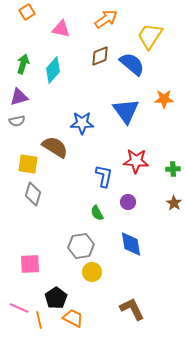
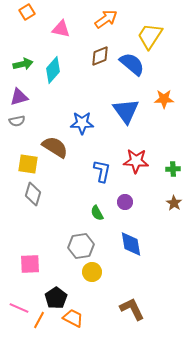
green arrow: rotated 60 degrees clockwise
blue L-shape: moved 2 px left, 5 px up
purple circle: moved 3 px left
orange line: rotated 42 degrees clockwise
